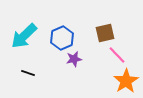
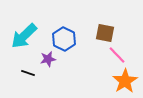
brown square: rotated 24 degrees clockwise
blue hexagon: moved 2 px right, 1 px down; rotated 10 degrees counterclockwise
purple star: moved 26 px left
orange star: moved 1 px left
